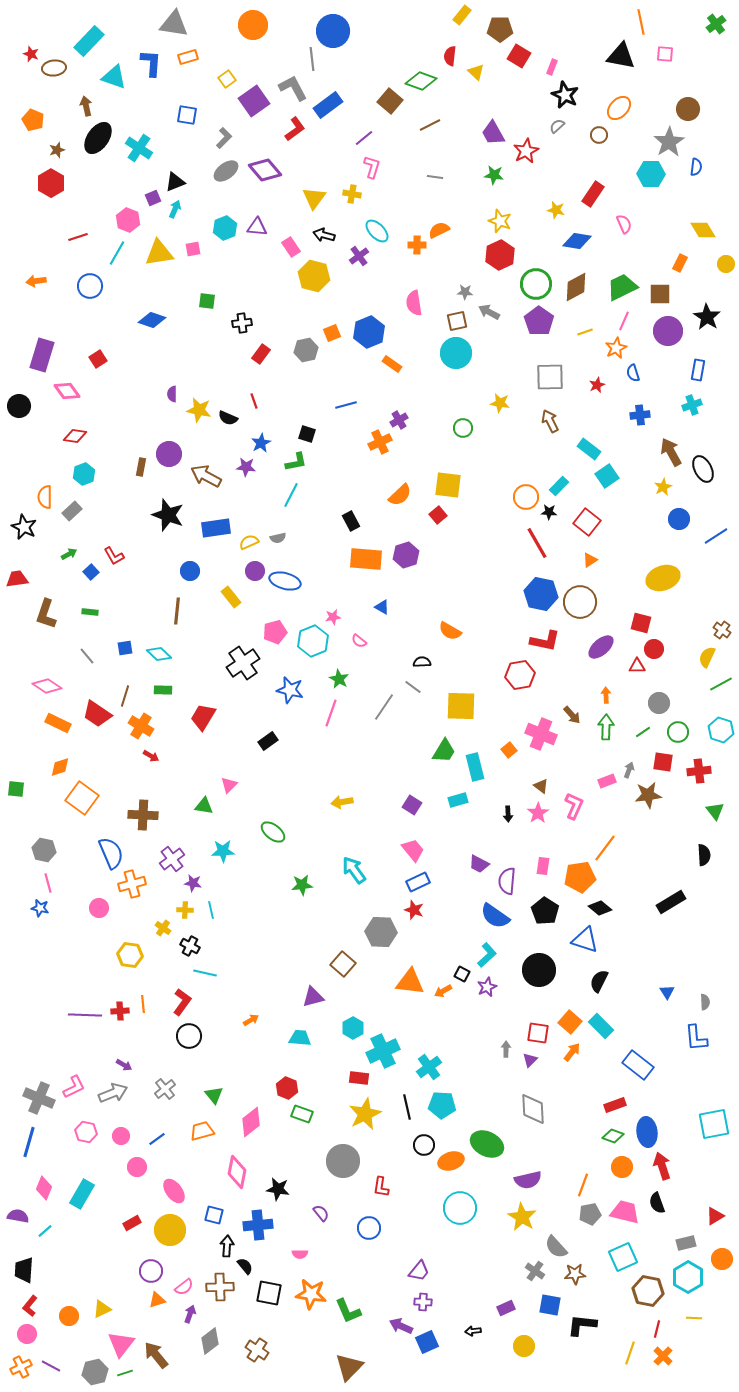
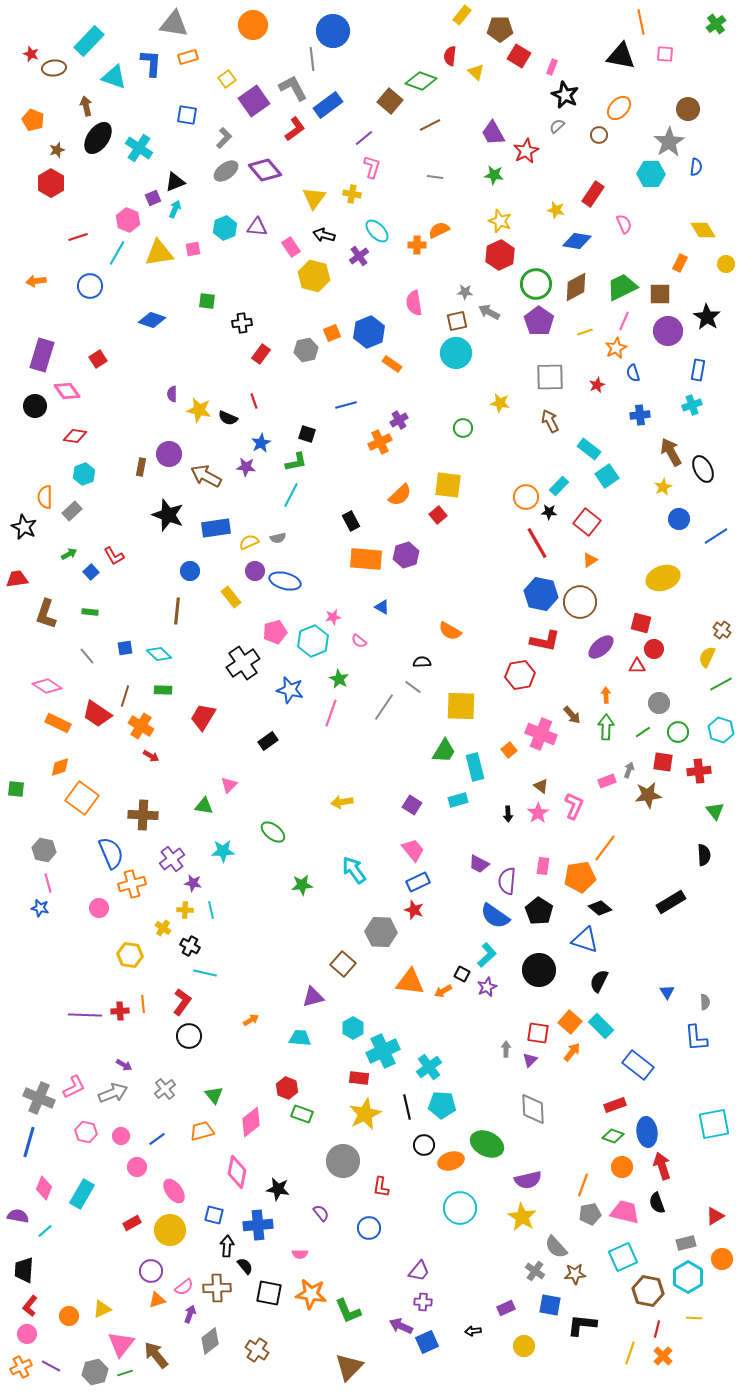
black circle at (19, 406): moved 16 px right
black pentagon at (545, 911): moved 6 px left
brown cross at (220, 1287): moved 3 px left, 1 px down
